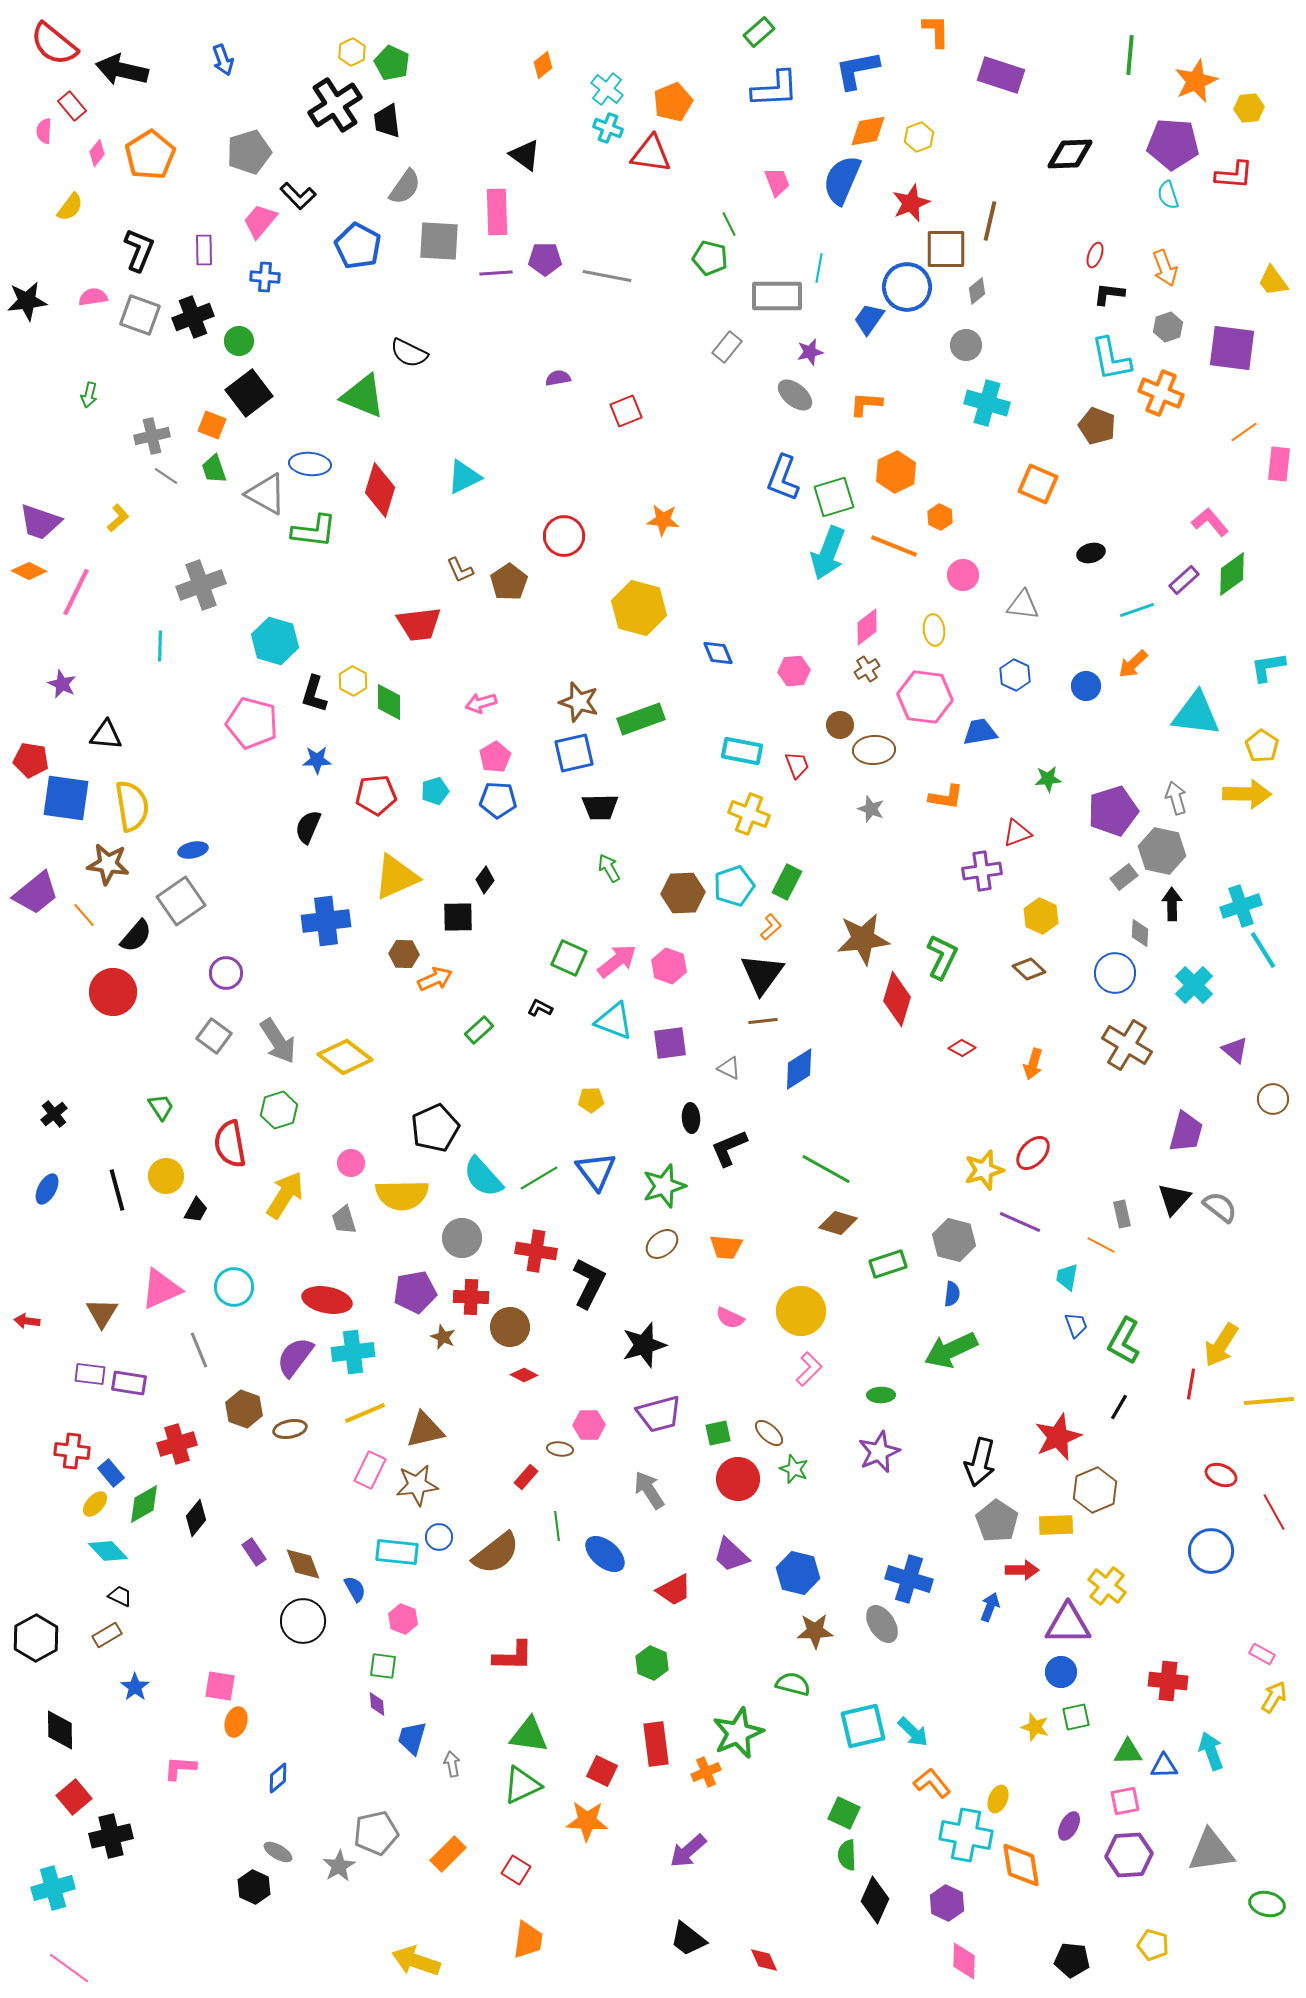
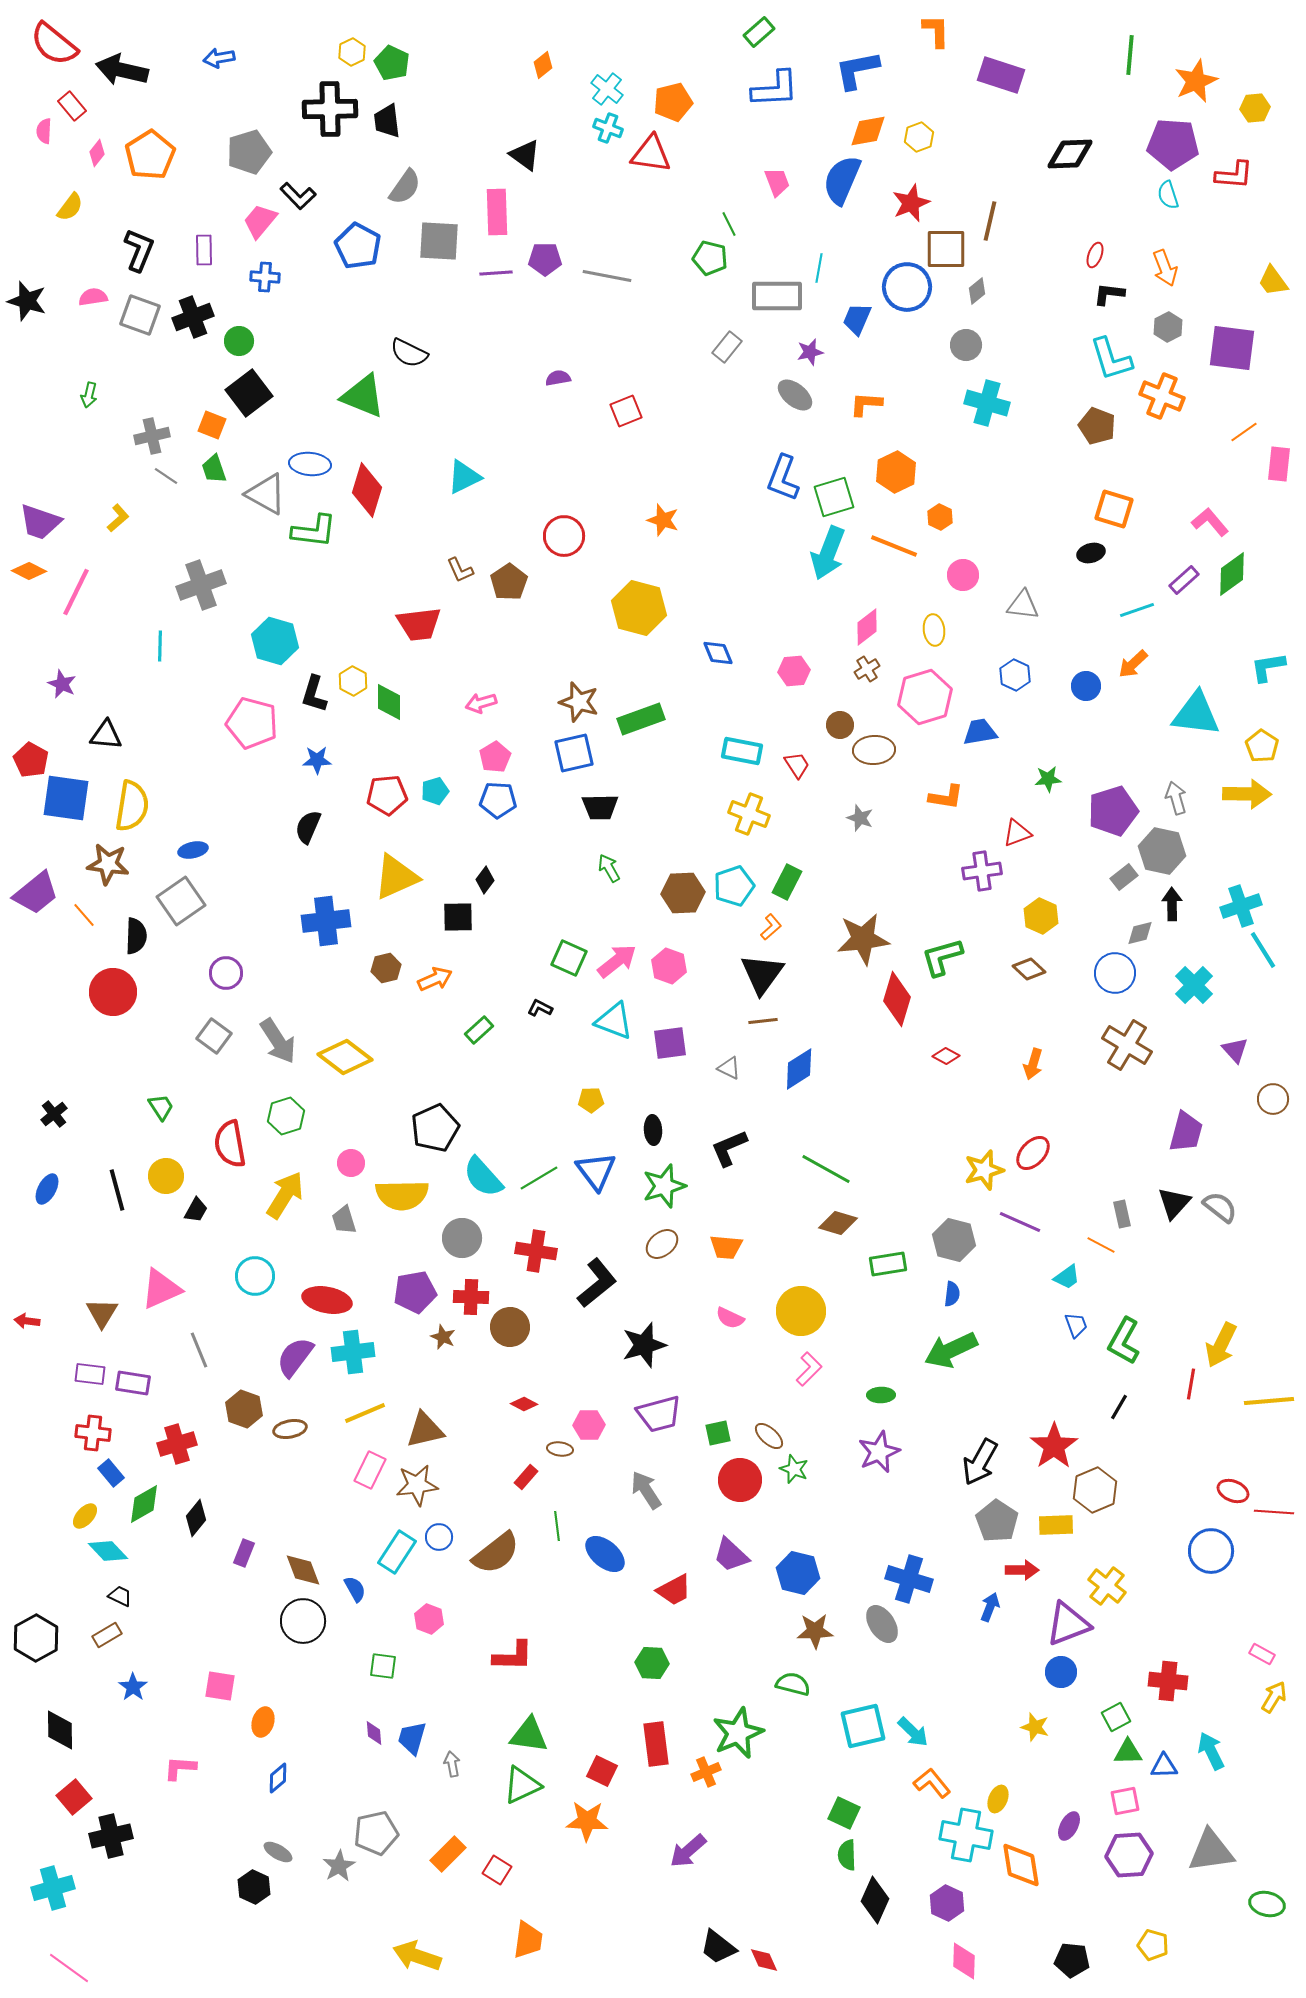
blue arrow at (223, 60): moved 4 px left, 2 px up; rotated 100 degrees clockwise
orange pentagon at (673, 102): rotated 9 degrees clockwise
black cross at (335, 105): moved 5 px left, 4 px down; rotated 32 degrees clockwise
yellow hexagon at (1249, 108): moved 6 px right
black star at (27, 301): rotated 24 degrees clockwise
blue trapezoid at (869, 319): moved 12 px left; rotated 12 degrees counterclockwise
gray hexagon at (1168, 327): rotated 8 degrees counterclockwise
cyan L-shape at (1111, 359): rotated 6 degrees counterclockwise
orange cross at (1161, 393): moved 1 px right, 3 px down
orange square at (1038, 484): moved 76 px right, 25 px down; rotated 6 degrees counterclockwise
red diamond at (380, 490): moved 13 px left
orange star at (663, 520): rotated 12 degrees clockwise
pink hexagon at (925, 697): rotated 24 degrees counterclockwise
red pentagon at (31, 760): rotated 20 degrees clockwise
red trapezoid at (797, 765): rotated 12 degrees counterclockwise
red pentagon at (376, 795): moved 11 px right
yellow semicircle at (132, 806): rotated 18 degrees clockwise
gray star at (871, 809): moved 11 px left, 9 px down
gray diamond at (1140, 933): rotated 72 degrees clockwise
black semicircle at (136, 936): rotated 39 degrees counterclockwise
brown hexagon at (404, 954): moved 18 px left, 14 px down; rotated 16 degrees counterclockwise
green L-shape at (942, 957): rotated 132 degrees counterclockwise
red diamond at (962, 1048): moved 16 px left, 8 px down
purple triangle at (1235, 1050): rotated 8 degrees clockwise
green hexagon at (279, 1110): moved 7 px right, 6 px down
black ellipse at (691, 1118): moved 38 px left, 12 px down
black triangle at (1174, 1199): moved 4 px down
green rectangle at (888, 1264): rotated 9 degrees clockwise
cyan trapezoid at (1067, 1277): rotated 136 degrees counterclockwise
black L-shape at (589, 1283): moved 8 px right; rotated 24 degrees clockwise
cyan circle at (234, 1287): moved 21 px right, 11 px up
yellow arrow at (1221, 1345): rotated 6 degrees counterclockwise
red diamond at (524, 1375): moved 29 px down
purple rectangle at (129, 1383): moved 4 px right
brown ellipse at (769, 1433): moved 3 px down
red star at (1058, 1437): moved 4 px left, 9 px down; rotated 12 degrees counterclockwise
red cross at (72, 1451): moved 21 px right, 18 px up
black arrow at (980, 1462): rotated 15 degrees clockwise
red ellipse at (1221, 1475): moved 12 px right, 16 px down
red circle at (738, 1479): moved 2 px right, 1 px down
gray arrow at (649, 1490): moved 3 px left
yellow ellipse at (95, 1504): moved 10 px left, 12 px down
red line at (1274, 1512): rotated 57 degrees counterclockwise
purple rectangle at (254, 1552): moved 10 px left, 1 px down; rotated 56 degrees clockwise
cyan rectangle at (397, 1552): rotated 63 degrees counterclockwise
brown diamond at (303, 1564): moved 6 px down
pink hexagon at (403, 1619): moved 26 px right
purple triangle at (1068, 1624): rotated 21 degrees counterclockwise
green hexagon at (652, 1663): rotated 20 degrees counterclockwise
blue star at (135, 1687): moved 2 px left
purple diamond at (377, 1704): moved 3 px left, 29 px down
green square at (1076, 1717): moved 40 px right; rotated 16 degrees counterclockwise
orange ellipse at (236, 1722): moved 27 px right
cyan arrow at (1211, 1751): rotated 6 degrees counterclockwise
red square at (516, 1870): moved 19 px left
black trapezoid at (688, 1939): moved 30 px right, 8 px down
yellow arrow at (416, 1961): moved 1 px right, 5 px up
